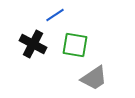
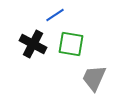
green square: moved 4 px left, 1 px up
gray trapezoid: rotated 148 degrees clockwise
